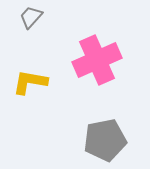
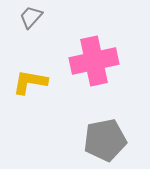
pink cross: moved 3 px left, 1 px down; rotated 12 degrees clockwise
